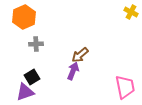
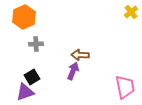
yellow cross: rotated 24 degrees clockwise
brown arrow: rotated 42 degrees clockwise
